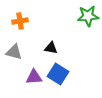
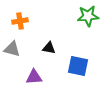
black triangle: moved 2 px left
gray triangle: moved 2 px left, 3 px up
blue square: moved 20 px right, 8 px up; rotated 20 degrees counterclockwise
